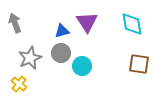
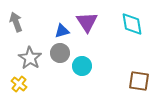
gray arrow: moved 1 px right, 1 px up
gray circle: moved 1 px left
gray star: rotated 15 degrees counterclockwise
brown square: moved 17 px down
